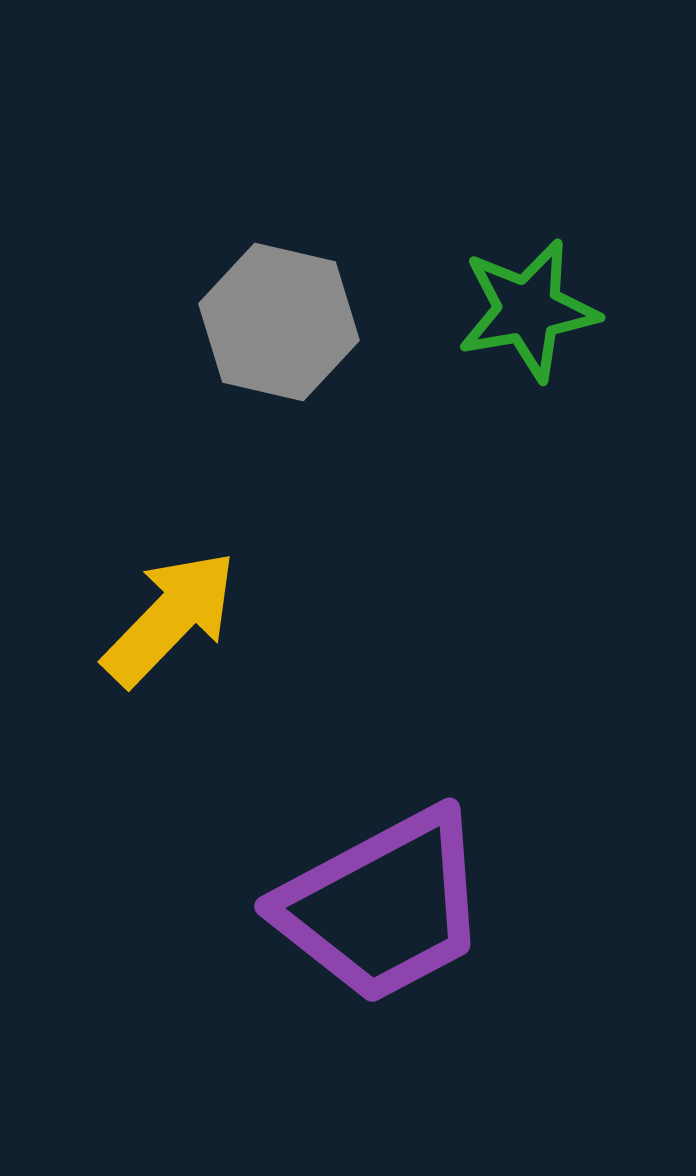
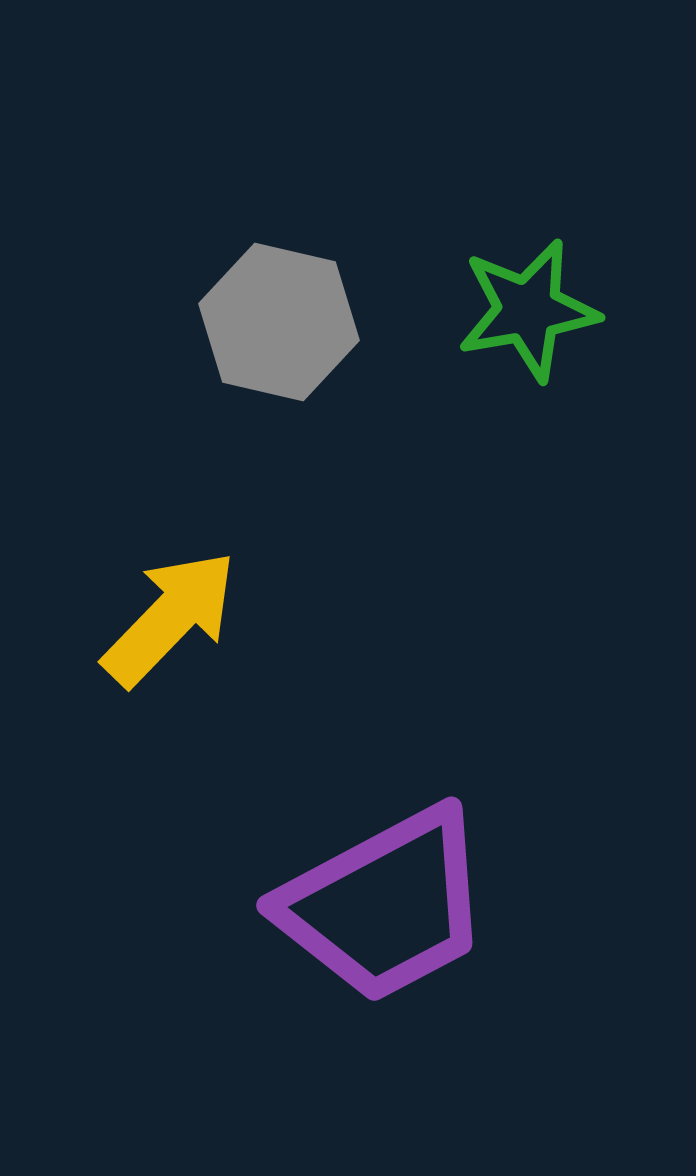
purple trapezoid: moved 2 px right, 1 px up
